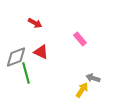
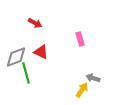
pink rectangle: rotated 24 degrees clockwise
